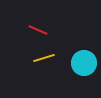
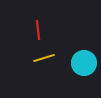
red line: rotated 60 degrees clockwise
